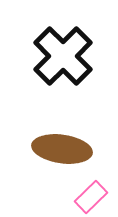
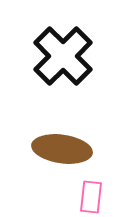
pink rectangle: rotated 40 degrees counterclockwise
